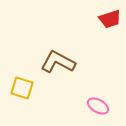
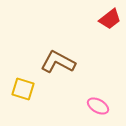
red trapezoid: rotated 20 degrees counterclockwise
yellow square: moved 1 px right, 1 px down
